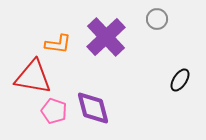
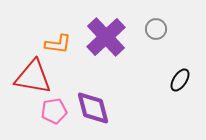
gray circle: moved 1 px left, 10 px down
pink pentagon: rotated 30 degrees counterclockwise
